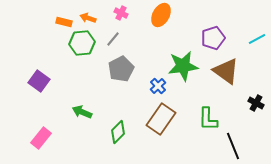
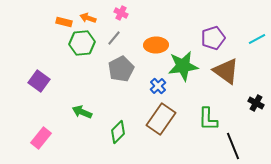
orange ellipse: moved 5 px left, 30 px down; rotated 60 degrees clockwise
gray line: moved 1 px right, 1 px up
